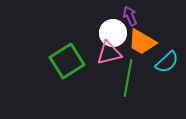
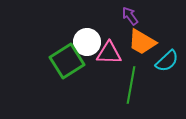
purple arrow: rotated 12 degrees counterclockwise
white circle: moved 26 px left, 9 px down
pink triangle: rotated 16 degrees clockwise
cyan semicircle: moved 1 px up
green line: moved 3 px right, 7 px down
